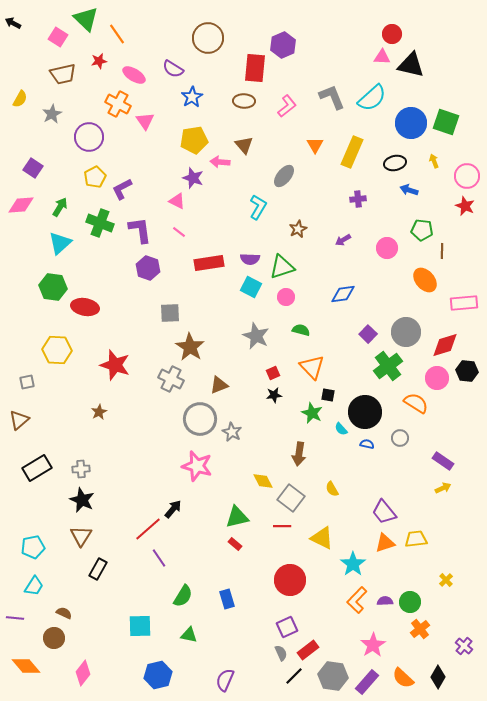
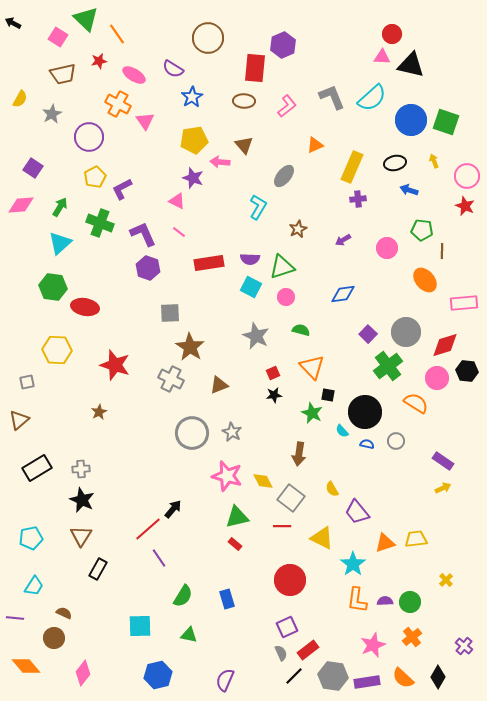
blue circle at (411, 123): moved 3 px up
orange triangle at (315, 145): rotated 36 degrees clockwise
yellow rectangle at (352, 152): moved 15 px down
purple L-shape at (140, 230): moved 3 px right, 4 px down; rotated 16 degrees counterclockwise
gray circle at (200, 419): moved 8 px left, 14 px down
cyan semicircle at (341, 429): moved 1 px right, 2 px down
gray circle at (400, 438): moved 4 px left, 3 px down
pink star at (197, 466): moved 30 px right, 10 px down
purple trapezoid at (384, 512): moved 27 px left
cyan pentagon at (33, 547): moved 2 px left, 9 px up
orange L-shape at (357, 600): rotated 36 degrees counterclockwise
orange cross at (420, 629): moved 8 px left, 8 px down
pink star at (373, 645): rotated 10 degrees clockwise
purple rectangle at (367, 682): rotated 40 degrees clockwise
